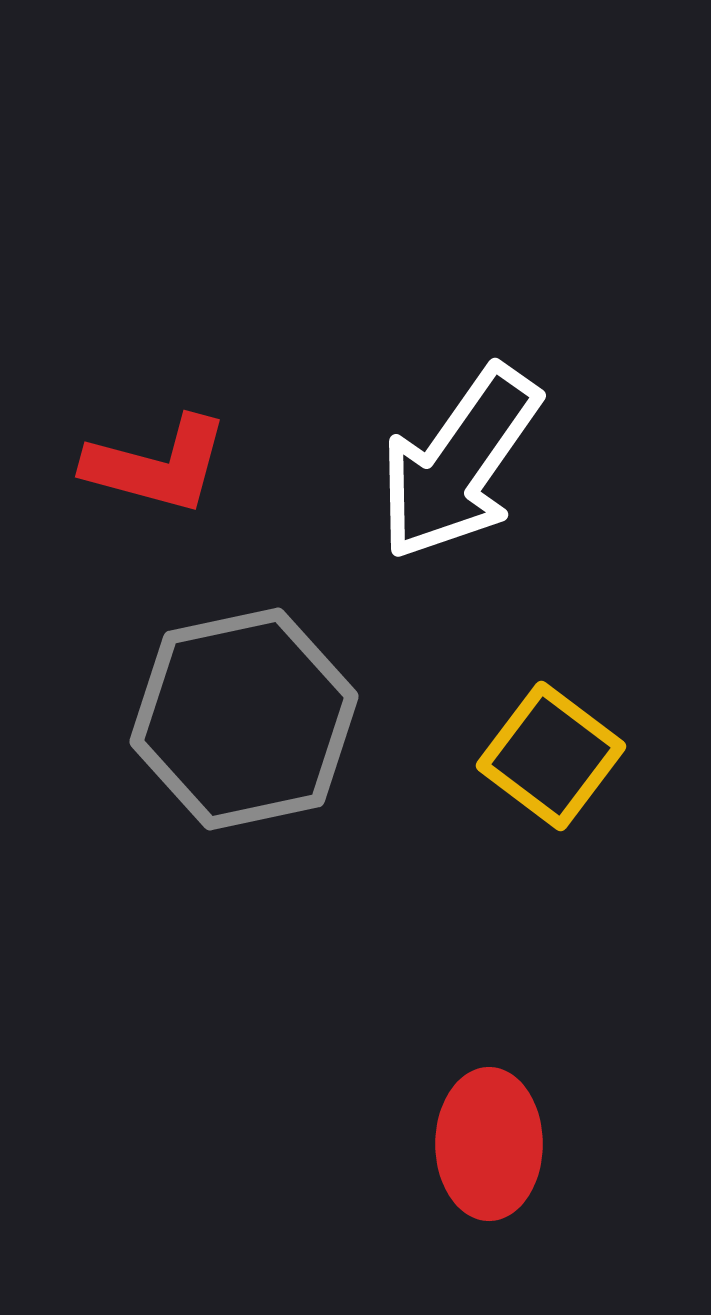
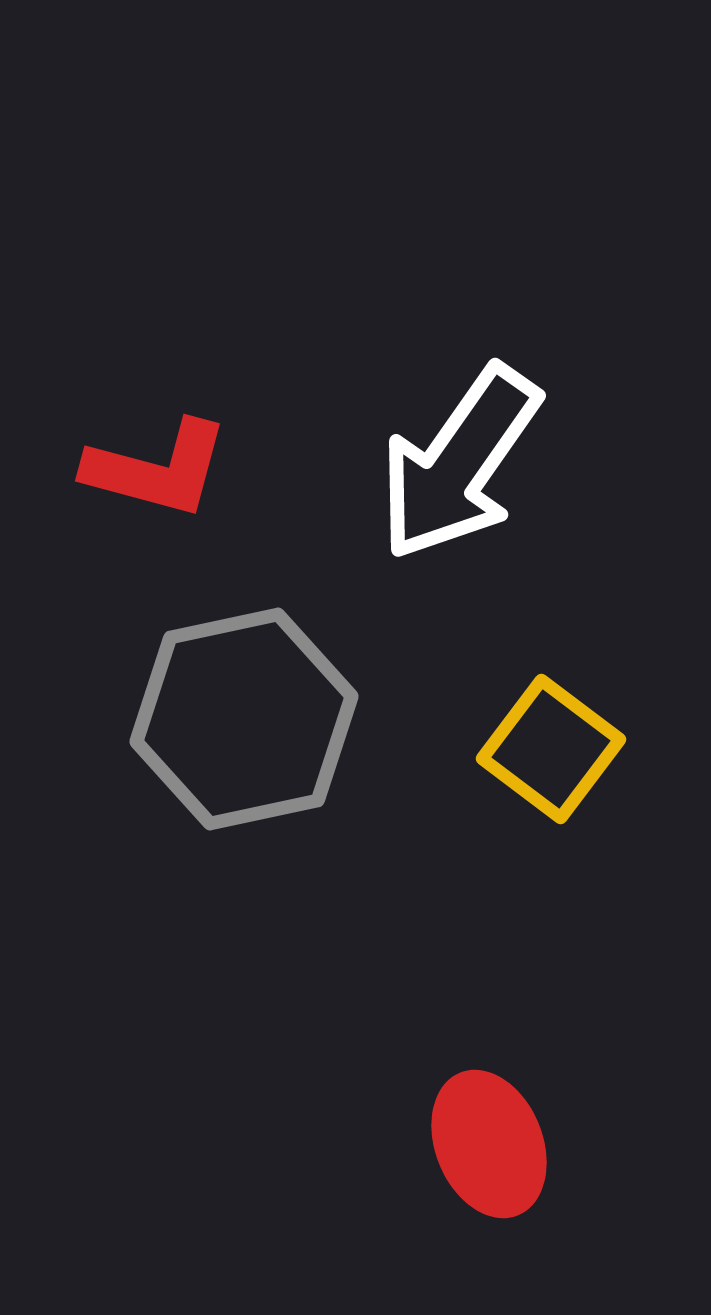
red L-shape: moved 4 px down
yellow square: moved 7 px up
red ellipse: rotated 22 degrees counterclockwise
